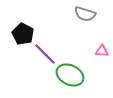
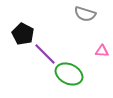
green ellipse: moved 1 px left, 1 px up
